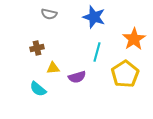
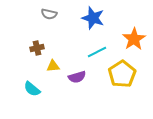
blue star: moved 1 px left, 1 px down
cyan line: rotated 48 degrees clockwise
yellow triangle: moved 2 px up
yellow pentagon: moved 3 px left
cyan semicircle: moved 6 px left
